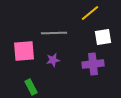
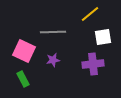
yellow line: moved 1 px down
gray line: moved 1 px left, 1 px up
pink square: rotated 30 degrees clockwise
green rectangle: moved 8 px left, 8 px up
